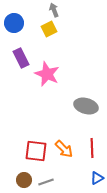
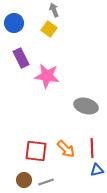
yellow square: rotated 28 degrees counterclockwise
pink star: moved 2 px down; rotated 15 degrees counterclockwise
orange arrow: moved 2 px right
blue triangle: moved 8 px up; rotated 16 degrees clockwise
